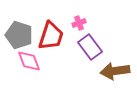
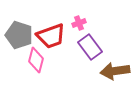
red trapezoid: rotated 52 degrees clockwise
pink diamond: moved 7 px right, 1 px up; rotated 35 degrees clockwise
